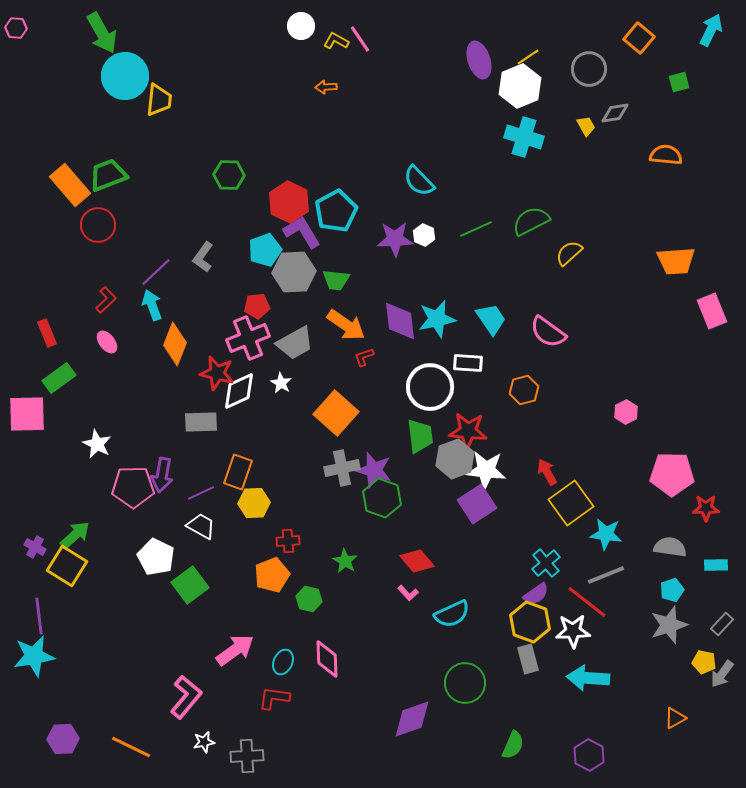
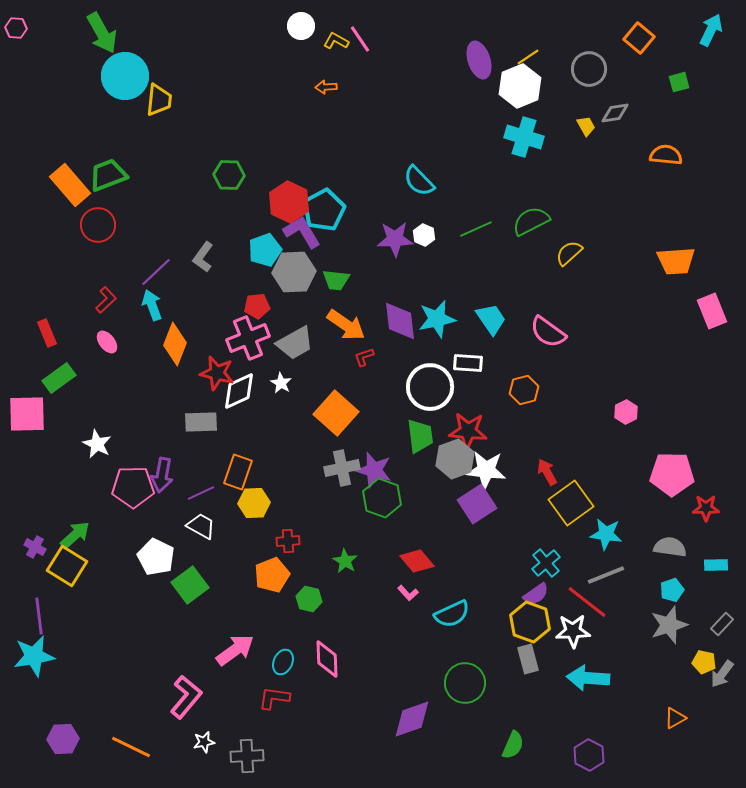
cyan pentagon at (336, 211): moved 12 px left, 1 px up
